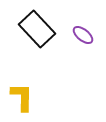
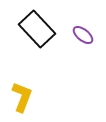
yellow L-shape: rotated 20 degrees clockwise
